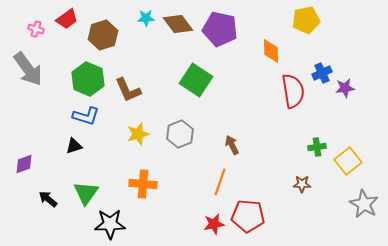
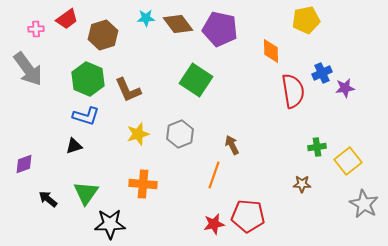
pink cross: rotated 21 degrees counterclockwise
orange line: moved 6 px left, 7 px up
